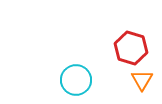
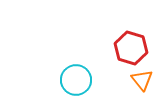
orange triangle: rotated 10 degrees counterclockwise
